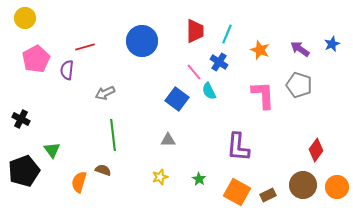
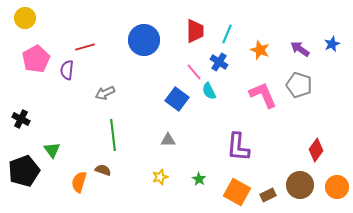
blue circle: moved 2 px right, 1 px up
pink L-shape: rotated 20 degrees counterclockwise
brown circle: moved 3 px left
